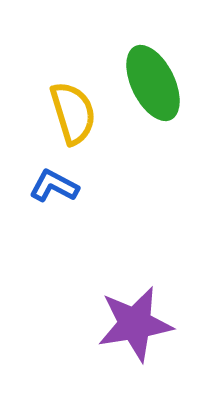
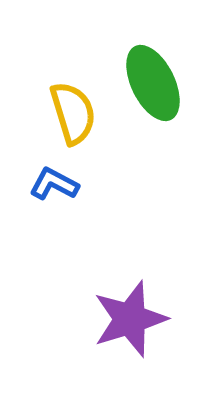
blue L-shape: moved 2 px up
purple star: moved 5 px left, 5 px up; rotated 8 degrees counterclockwise
